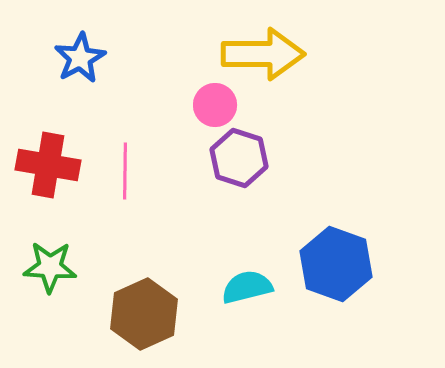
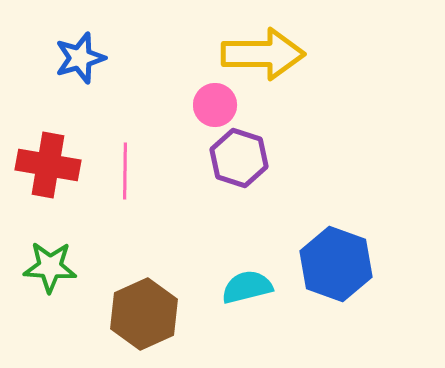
blue star: rotated 12 degrees clockwise
